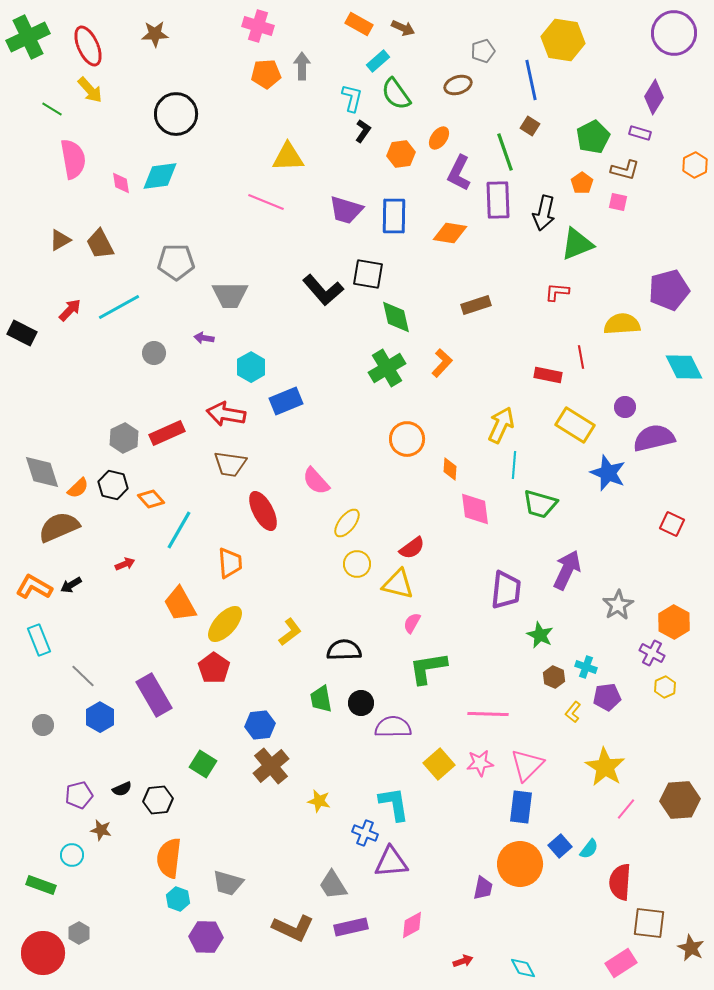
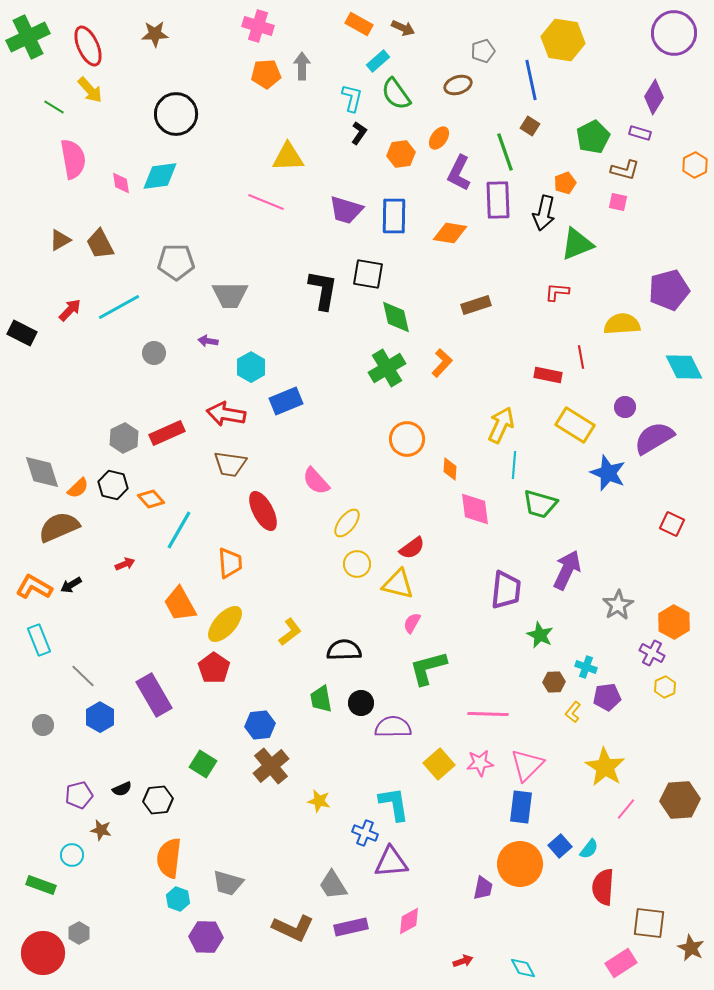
green line at (52, 109): moved 2 px right, 2 px up
black L-shape at (363, 131): moved 4 px left, 2 px down
orange pentagon at (582, 183): moved 17 px left; rotated 15 degrees clockwise
black L-shape at (323, 290): rotated 129 degrees counterclockwise
purple arrow at (204, 338): moved 4 px right, 3 px down
purple semicircle at (654, 438): rotated 18 degrees counterclockwise
green L-shape at (428, 668): rotated 6 degrees counterclockwise
brown hexagon at (554, 677): moved 5 px down; rotated 25 degrees counterclockwise
red semicircle at (620, 882): moved 17 px left, 5 px down
pink diamond at (412, 925): moved 3 px left, 4 px up
